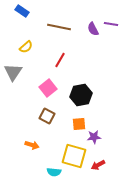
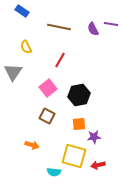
yellow semicircle: rotated 104 degrees clockwise
black hexagon: moved 2 px left
red arrow: rotated 16 degrees clockwise
